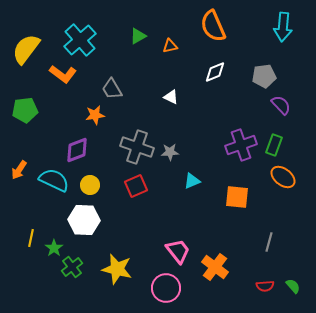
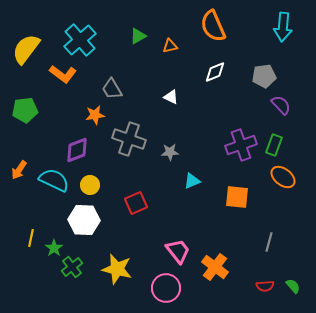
gray cross: moved 8 px left, 8 px up
red square: moved 17 px down
